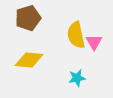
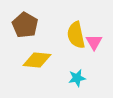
brown pentagon: moved 3 px left, 7 px down; rotated 25 degrees counterclockwise
yellow diamond: moved 8 px right
